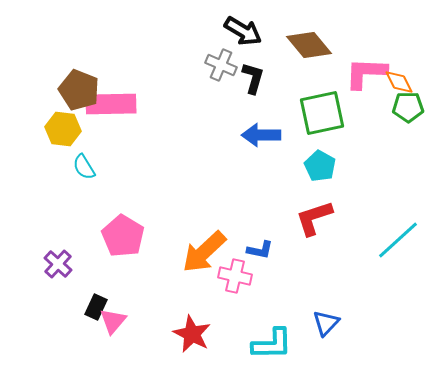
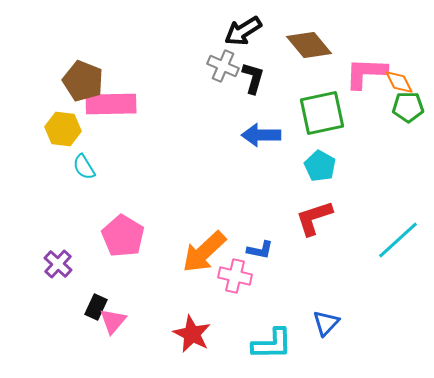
black arrow: rotated 117 degrees clockwise
gray cross: moved 2 px right, 1 px down
brown pentagon: moved 4 px right, 9 px up
